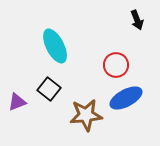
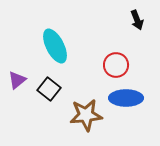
blue ellipse: rotated 28 degrees clockwise
purple triangle: moved 22 px up; rotated 18 degrees counterclockwise
